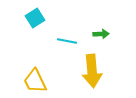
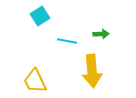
cyan square: moved 5 px right, 2 px up
